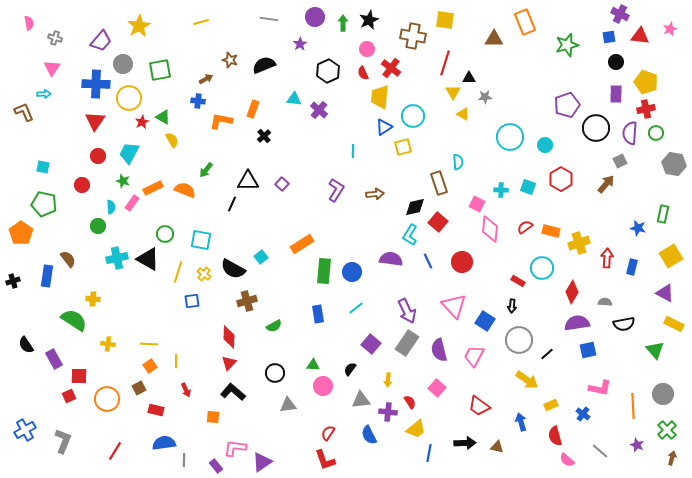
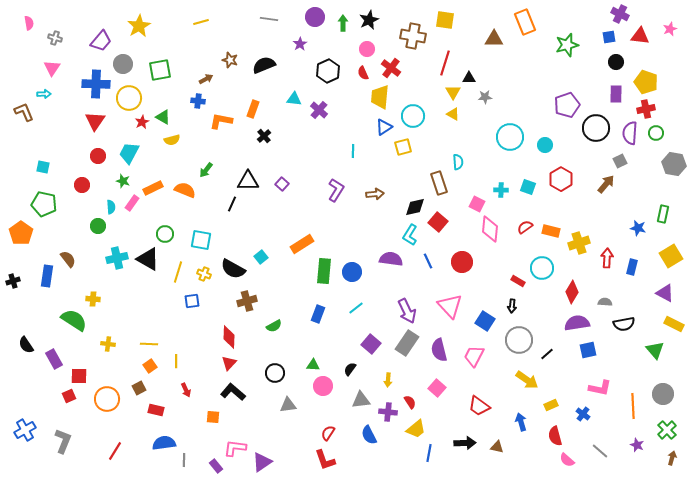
yellow triangle at (463, 114): moved 10 px left
yellow semicircle at (172, 140): rotated 105 degrees clockwise
yellow cross at (204, 274): rotated 16 degrees counterclockwise
pink triangle at (454, 306): moved 4 px left
blue rectangle at (318, 314): rotated 30 degrees clockwise
